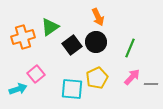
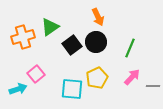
gray line: moved 2 px right, 2 px down
